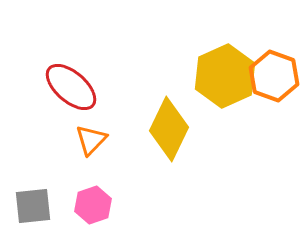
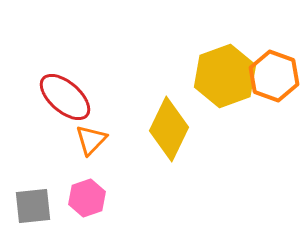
yellow hexagon: rotated 4 degrees clockwise
red ellipse: moved 6 px left, 10 px down
pink hexagon: moved 6 px left, 7 px up
